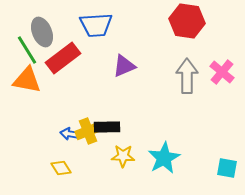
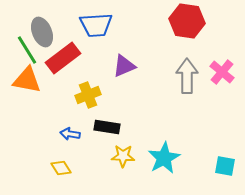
black rectangle: rotated 10 degrees clockwise
yellow cross: moved 36 px up
cyan square: moved 2 px left, 2 px up
